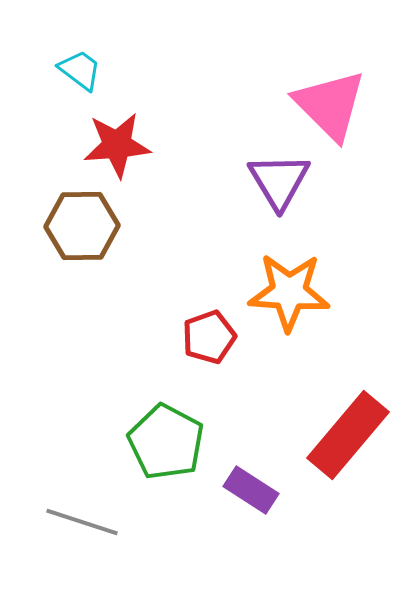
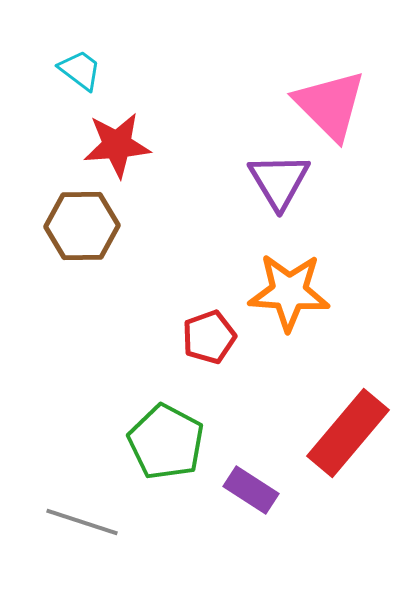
red rectangle: moved 2 px up
